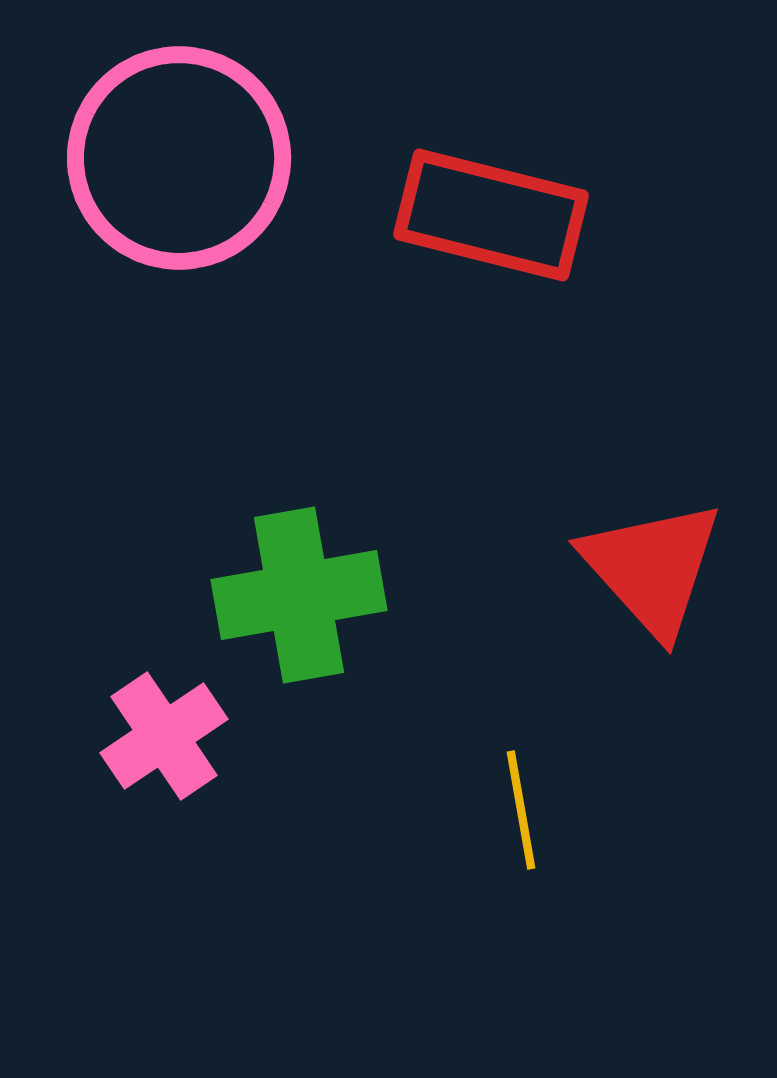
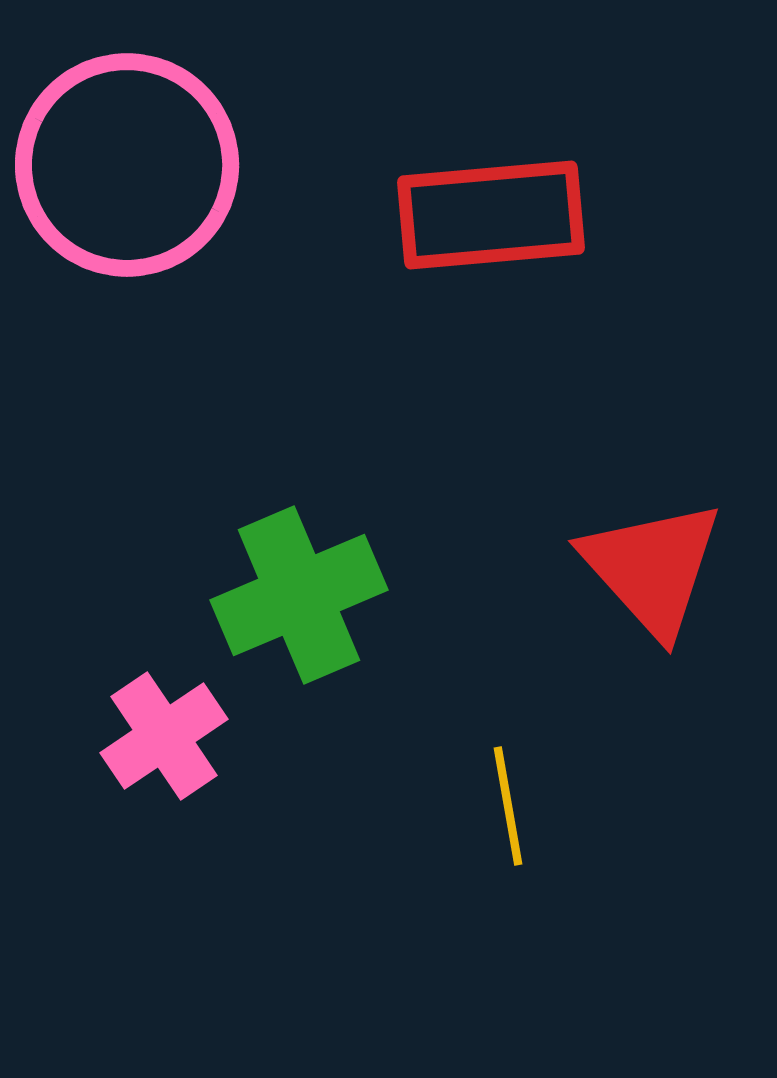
pink circle: moved 52 px left, 7 px down
red rectangle: rotated 19 degrees counterclockwise
green cross: rotated 13 degrees counterclockwise
yellow line: moved 13 px left, 4 px up
